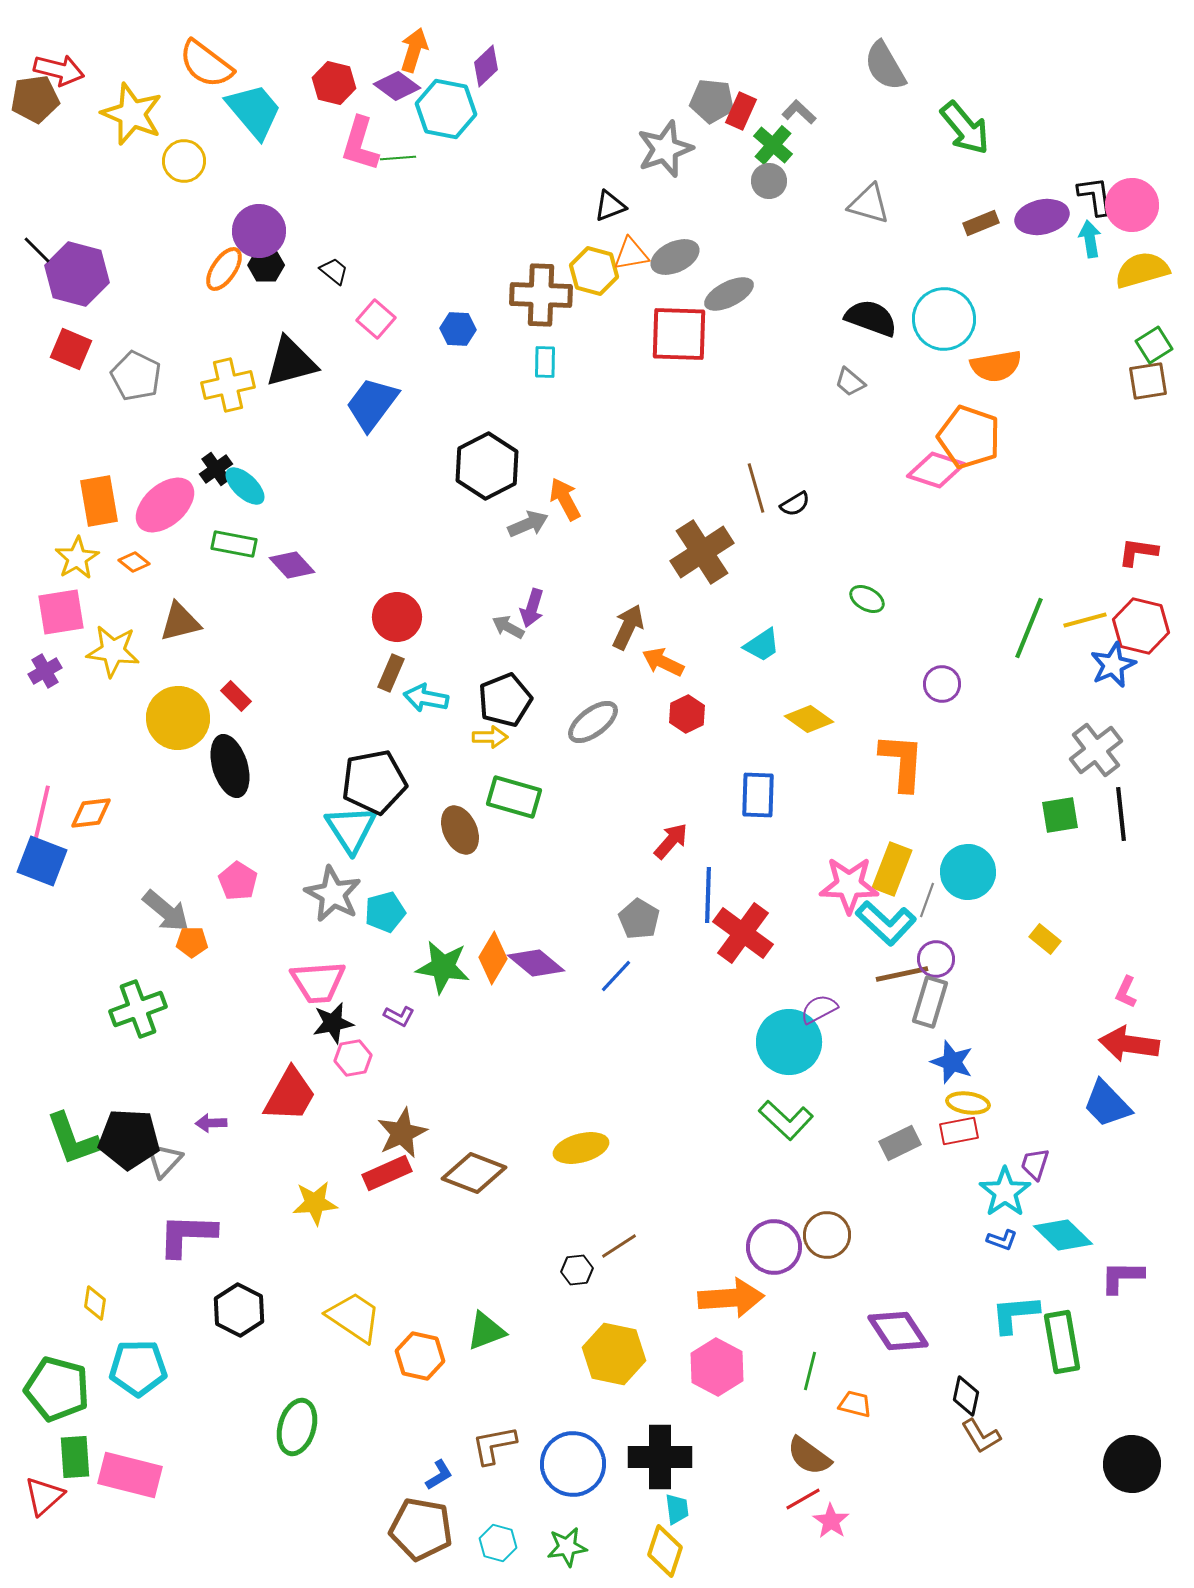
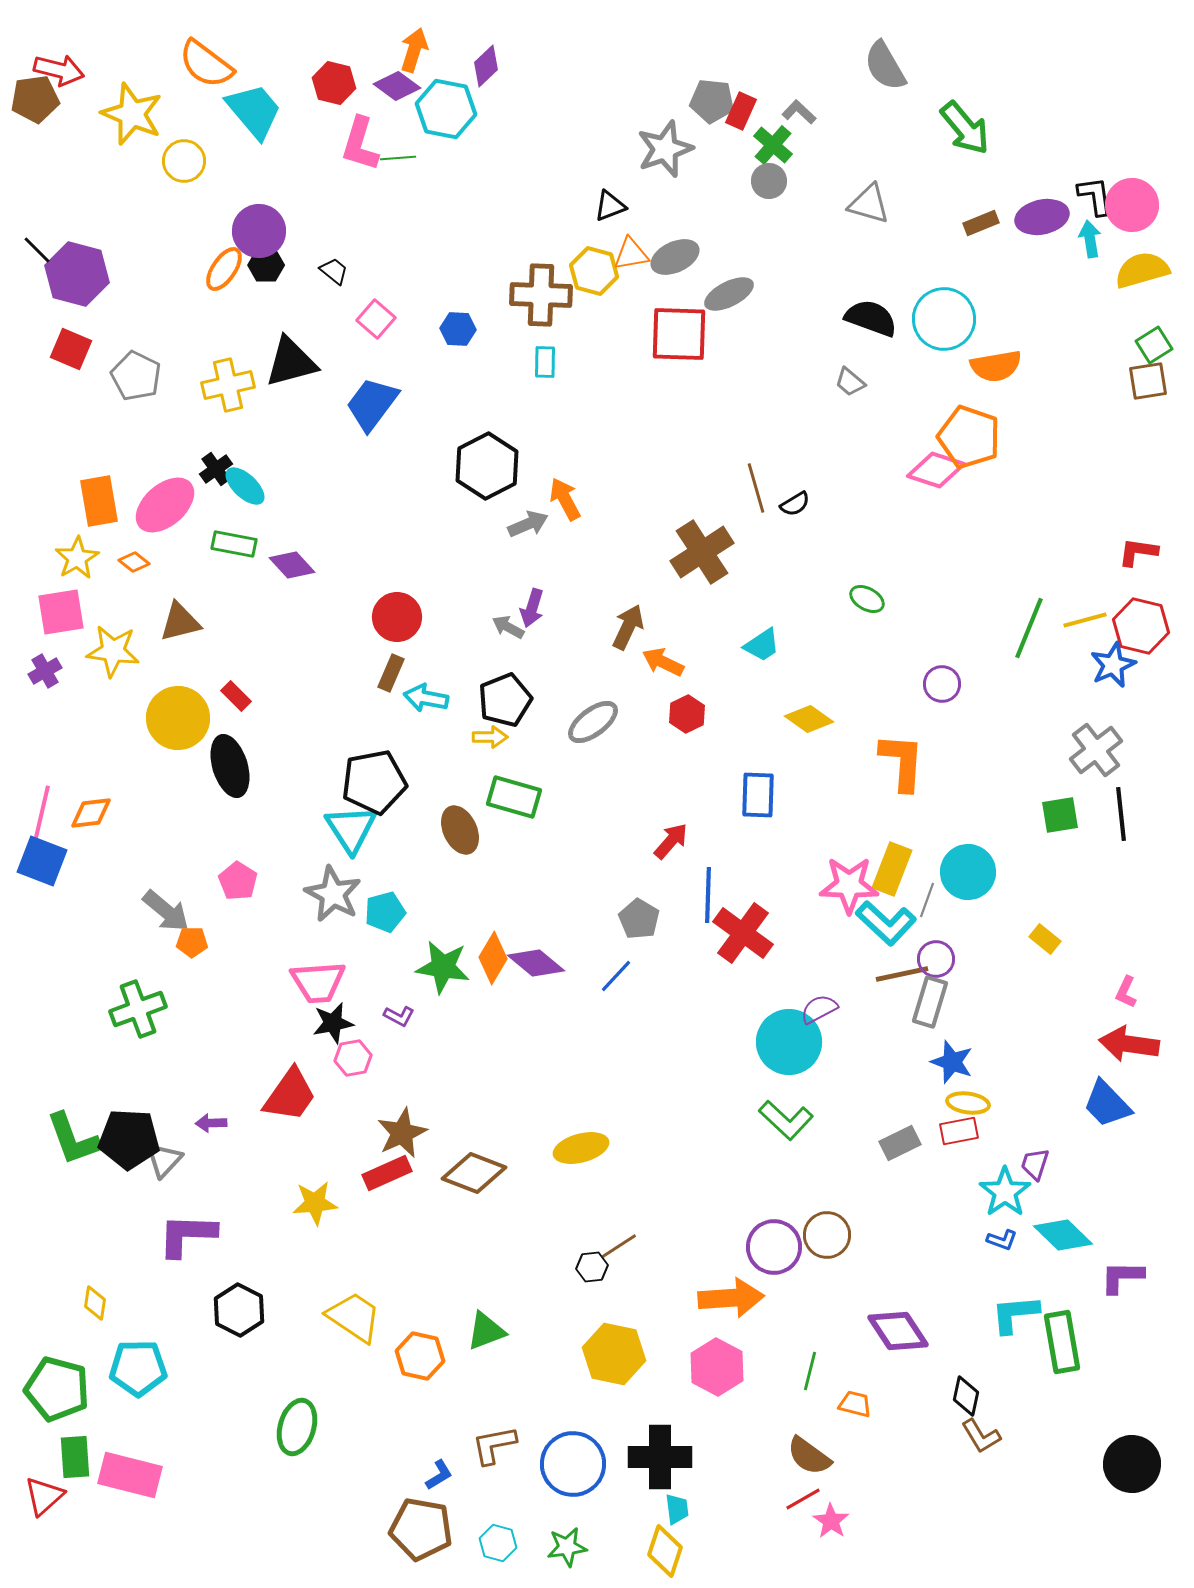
red trapezoid at (290, 1095): rotated 6 degrees clockwise
black hexagon at (577, 1270): moved 15 px right, 3 px up
